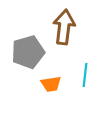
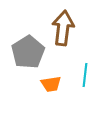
brown arrow: moved 1 px left, 1 px down
gray pentagon: rotated 16 degrees counterclockwise
